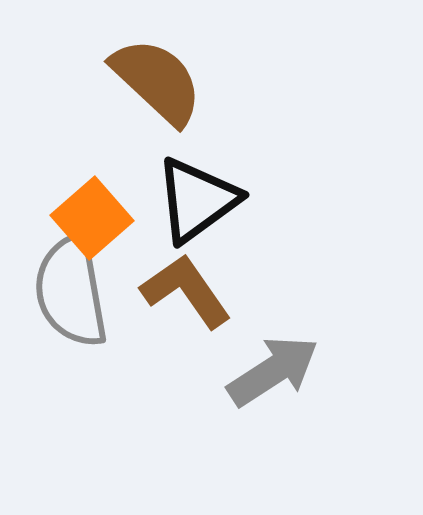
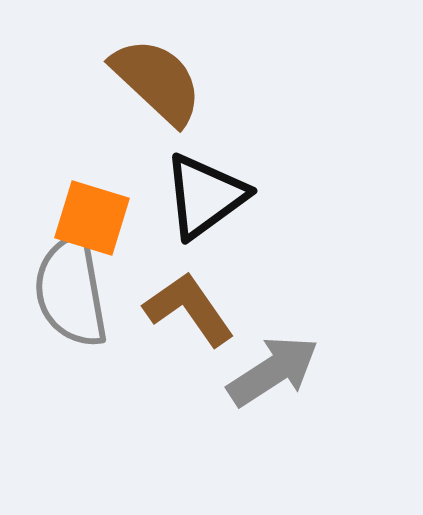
black triangle: moved 8 px right, 4 px up
orange square: rotated 32 degrees counterclockwise
brown L-shape: moved 3 px right, 18 px down
